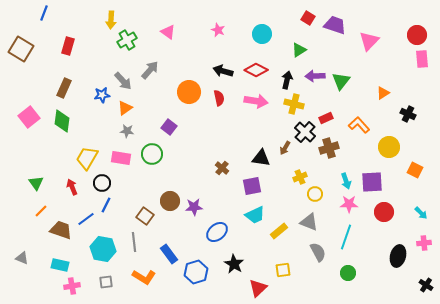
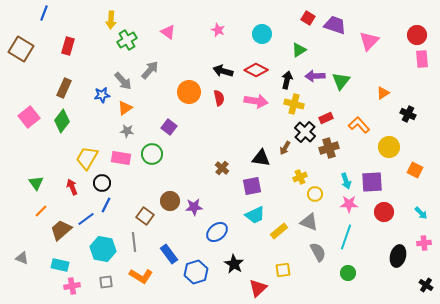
green diamond at (62, 121): rotated 30 degrees clockwise
brown trapezoid at (61, 230): rotated 60 degrees counterclockwise
orange L-shape at (144, 277): moved 3 px left, 1 px up
